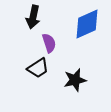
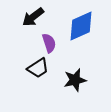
black arrow: rotated 40 degrees clockwise
blue diamond: moved 6 px left, 2 px down
